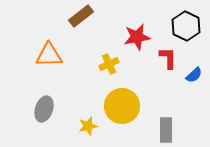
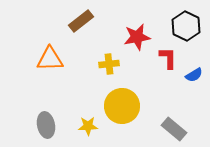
brown rectangle: moved 5 px down
orange triangle: moved 1 px right, 4 px down
yellow cross: rotated 18 degrees clockwise
blue semicircle: rotated 12 degrees clockwise
gray ellipse: moved 2 px right, 16 px down; rotated 30 degrees counterclockwise
yellow star: rotated 12 degrees clockwise
gray rectangle: moved 8 px right, 1 px up; rotated 50 degrees counterclockwise
